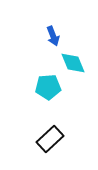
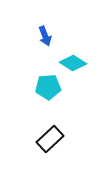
blue arrow: moved 8 px left
cyan diamond: rotated 36 degrees counterclockwise
